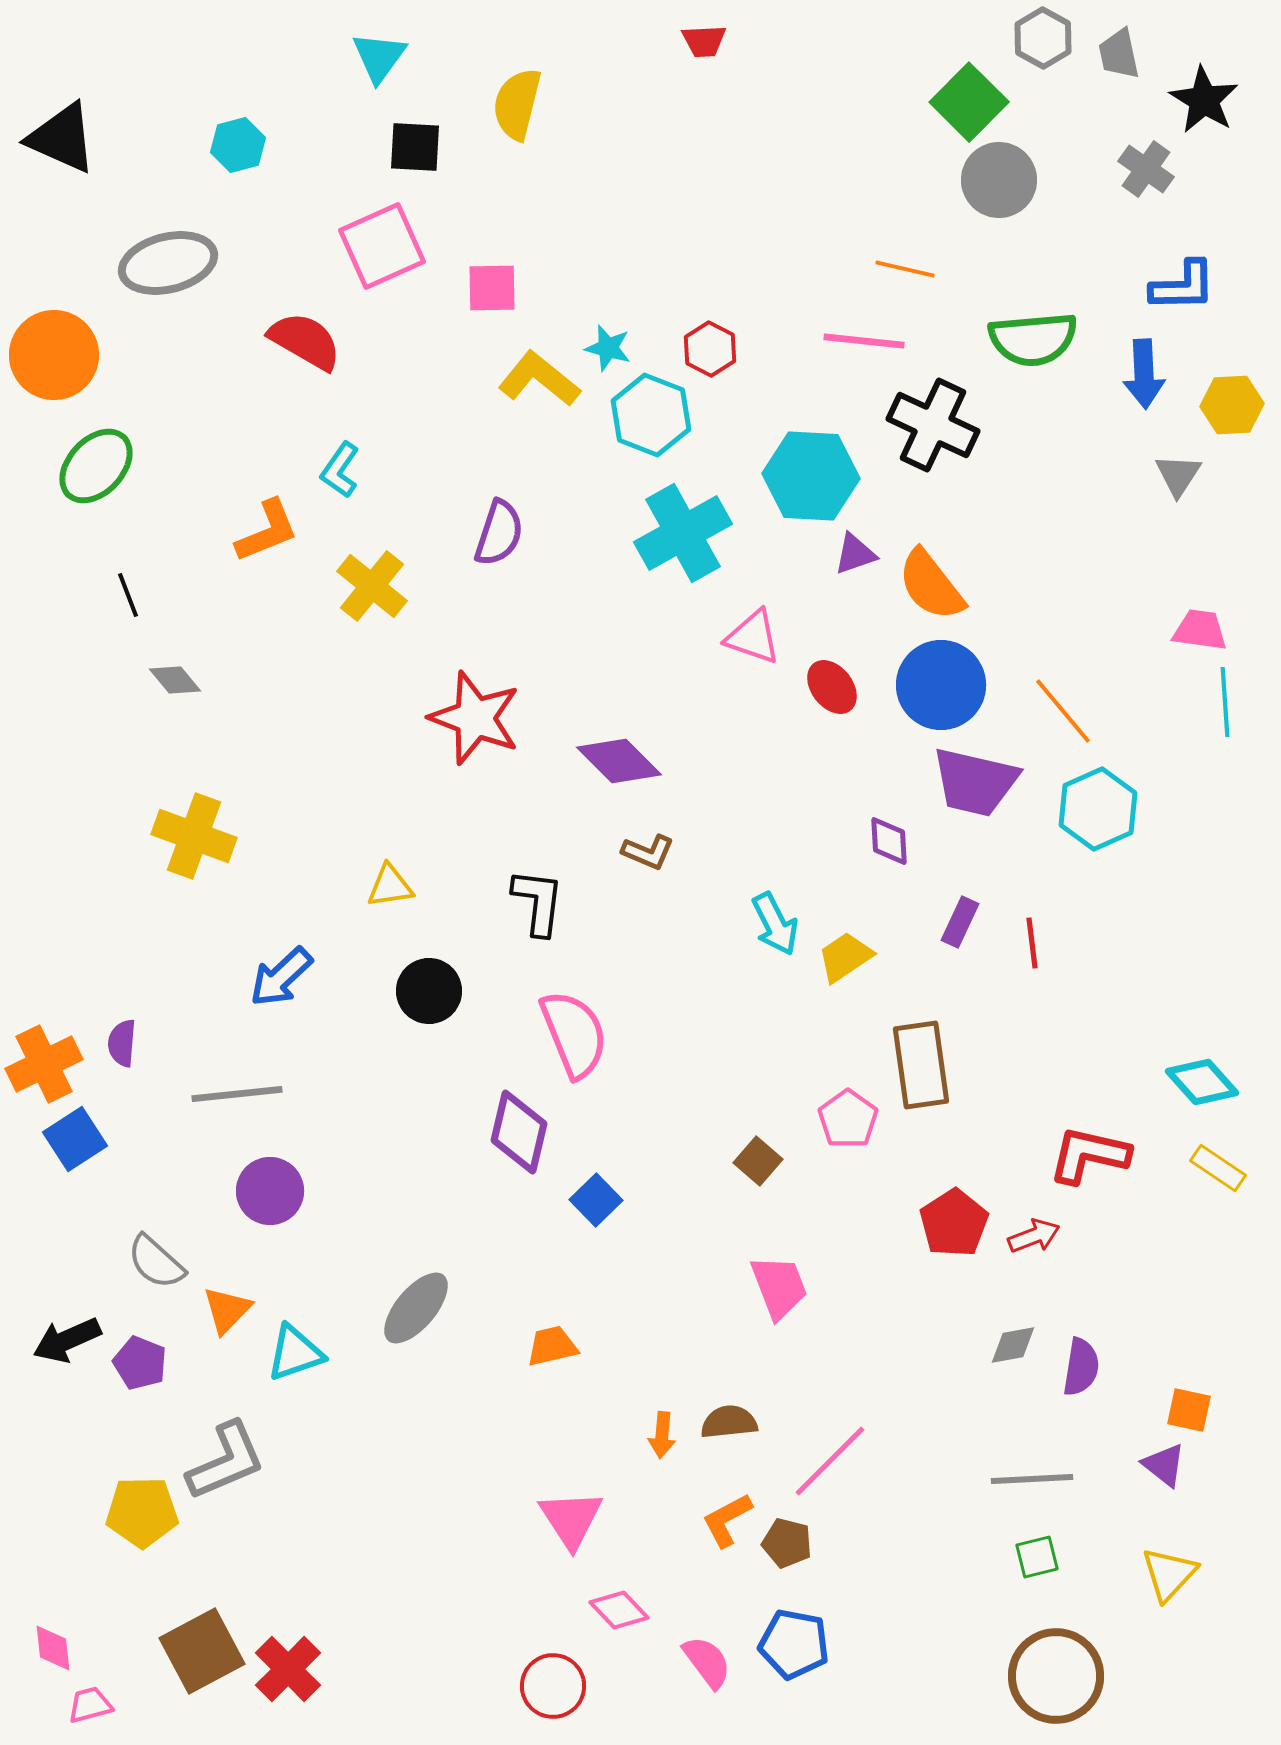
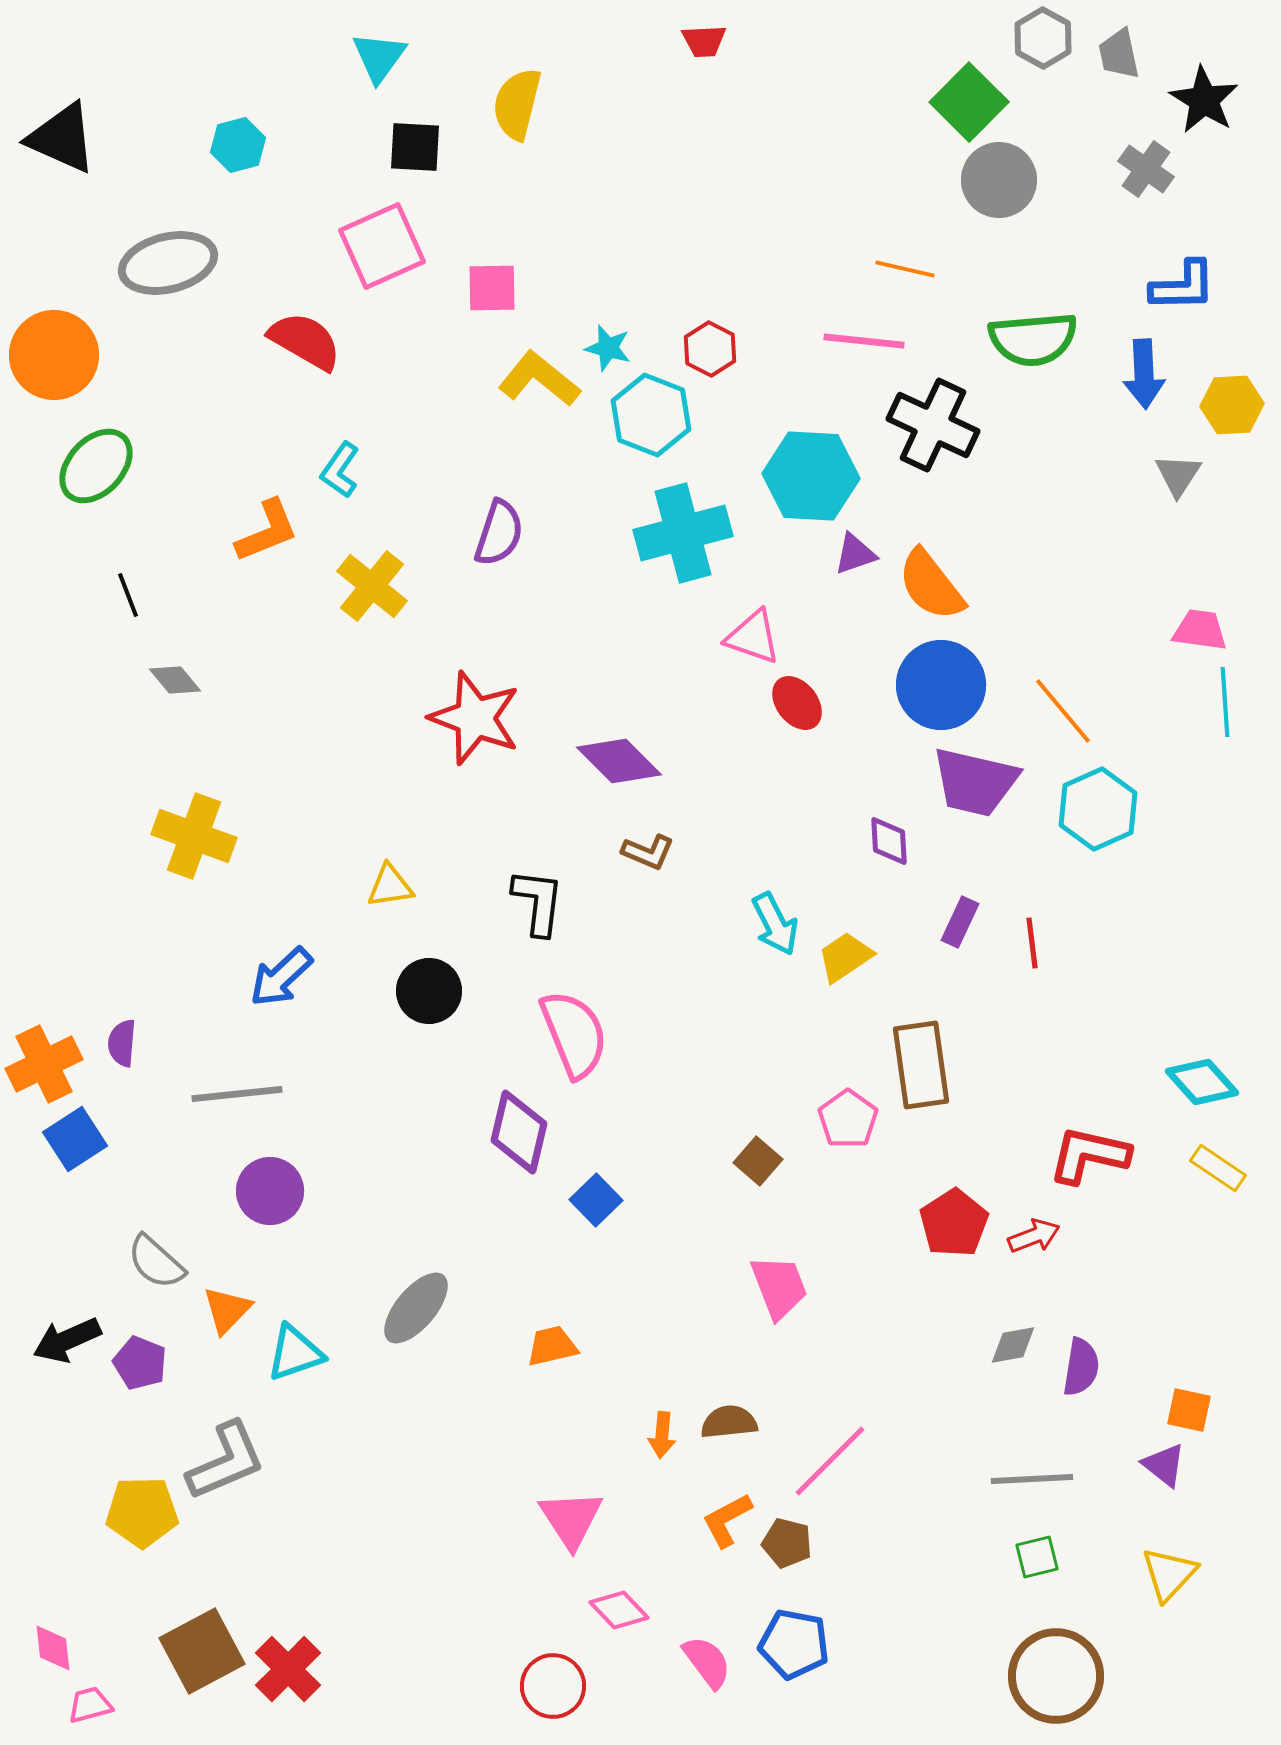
cyan cross at (683, 533): rotated 14 degrees clockwise
red ellipse at (832, 687): moved 35 px left, 16 px down
